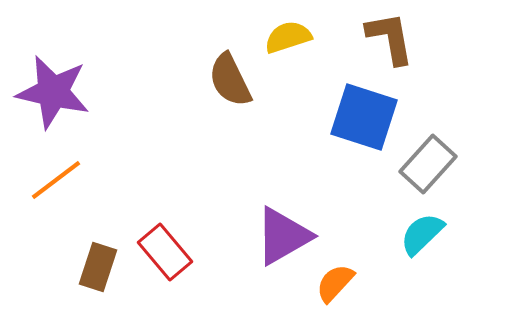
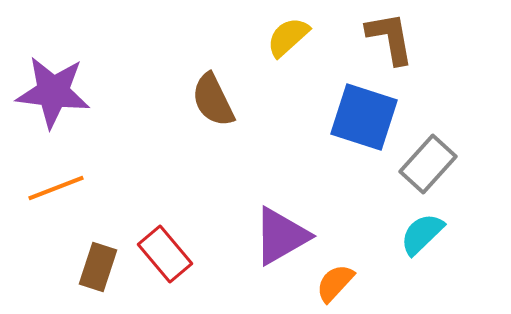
yellow semicircle: rotated 24 degrees counterclockwise
brown semicircle: moved 17 px left, 20 px down
purple star: rotated 6 degrees counterclockwise
orange line: moved 8 px down; rotated 16 degrees clockwise
purple triangle: moved 2 px left
red rectangle: moved 2 px down
